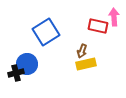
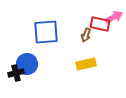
pink arrow: rotated 66 degrees clockwise
red rectangle: moved 2 px right, 2 px up
blue square: rotated 28 degrees clockwise
brown arrow: moved 4 px right, 16 px up
